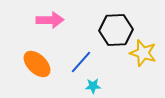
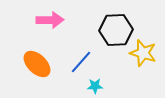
cyan star: moved 2 px right
